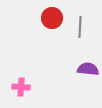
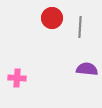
purple semicircle: moved 1 px left
pink cross: moved 4 px left, 9 px up
